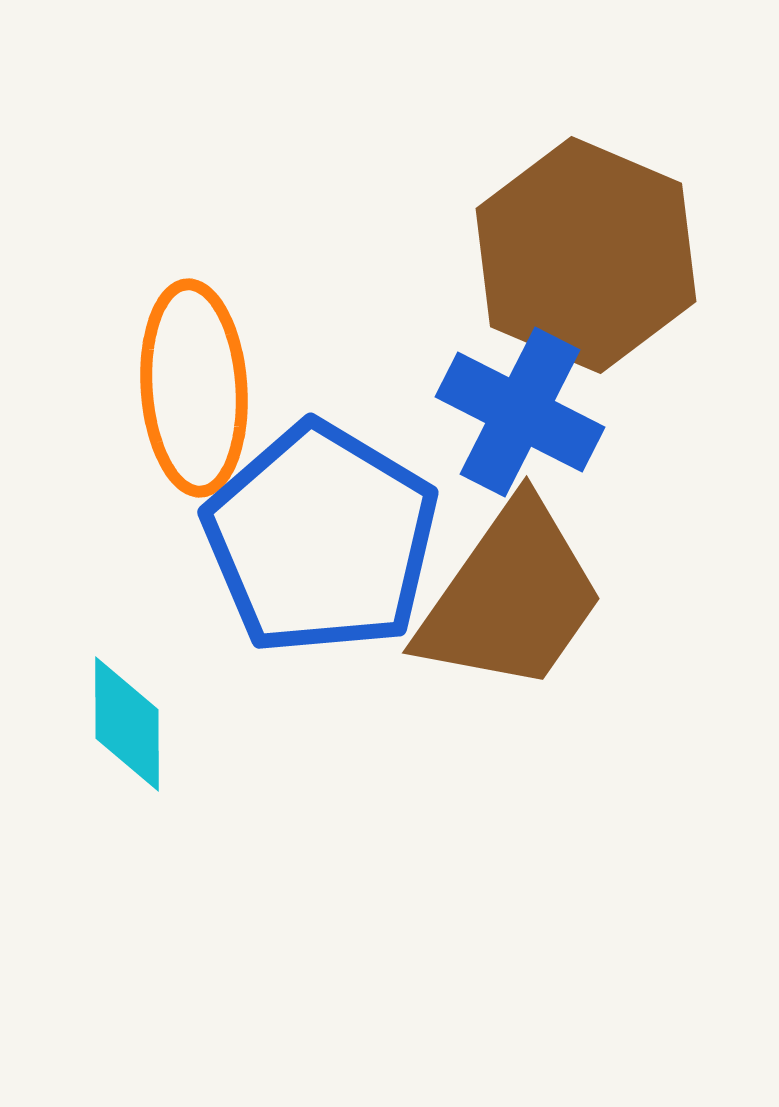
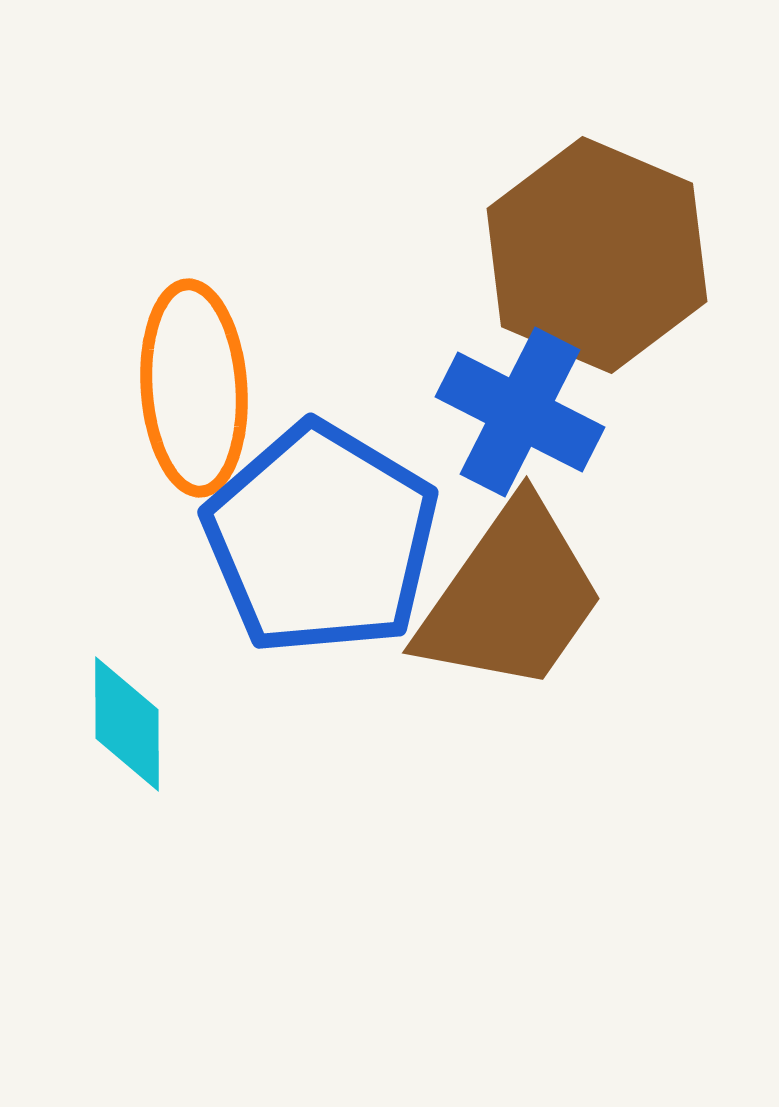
brown hexagon: moved 11 px right
